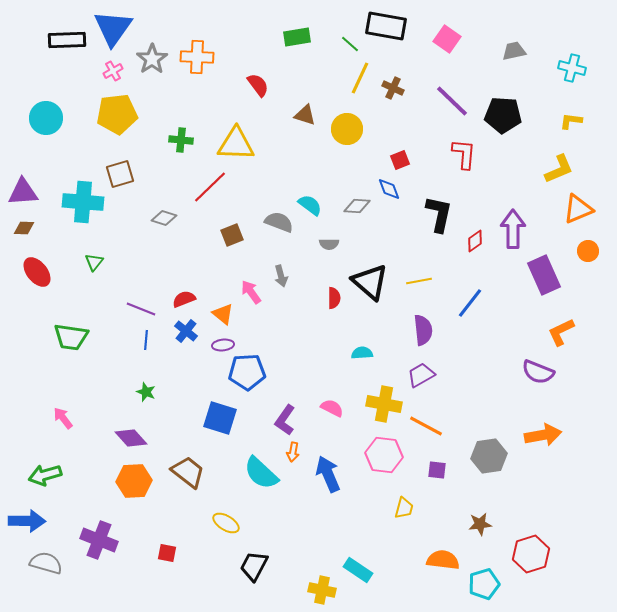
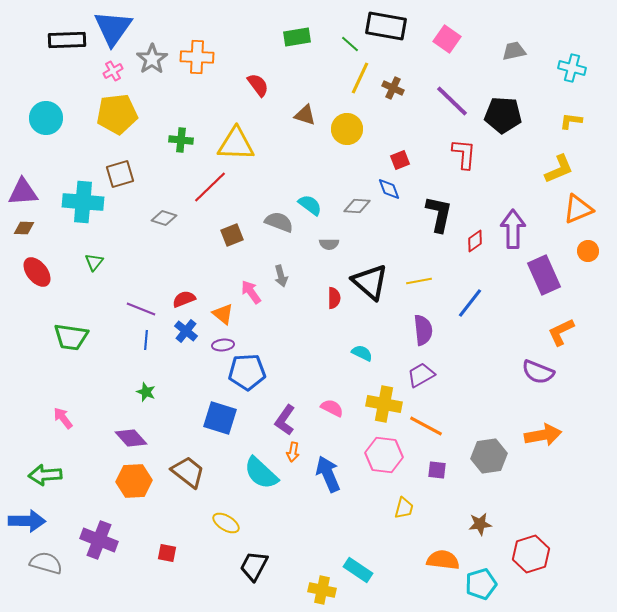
cyan semicircle at (362, 353): rotated 30 degrees clockwise
green arrow at (45, 475): rotated 12 degrees clockwise
cyan pentagon at (484, 584): moved 3 px left
